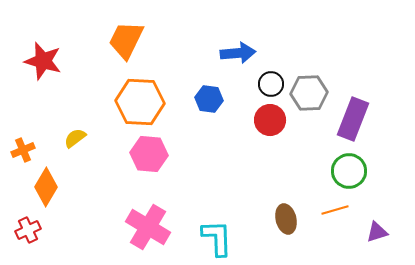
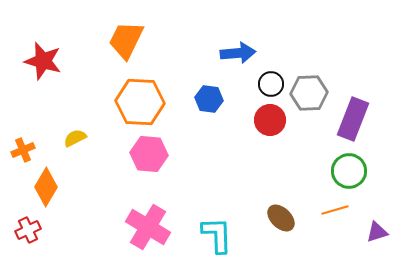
yellow semicircle: rotated 10 degrees clockwise
brown ellipse: moved 5 px left, 1 px up; rotated 32 degrees counterclockwise
cyan L-shape: moved 3 px up
